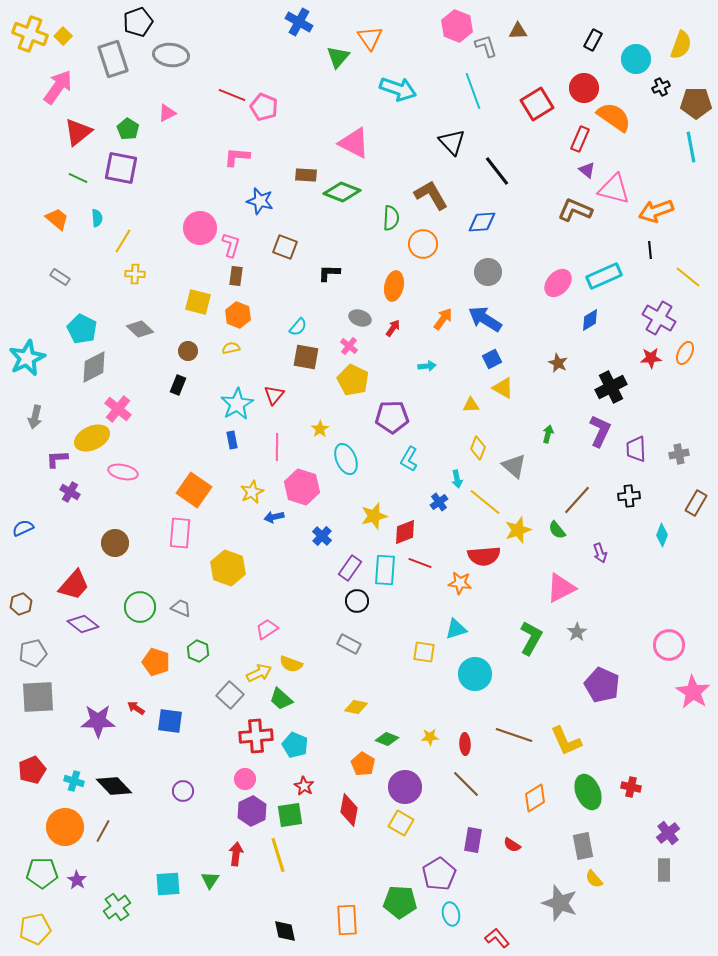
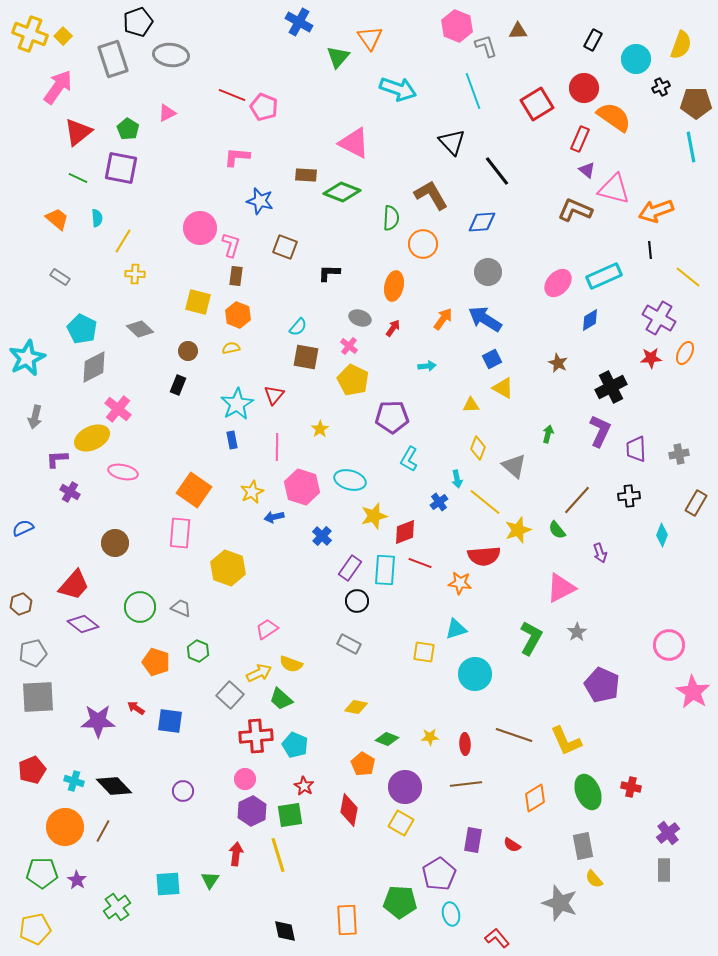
cyan ellipse at (346, 459): moved 4 px right, 21 px down; rotated 52 degrees counterclockwise
brown line at (466, 784): rotated 52 degrees counterclockwise
